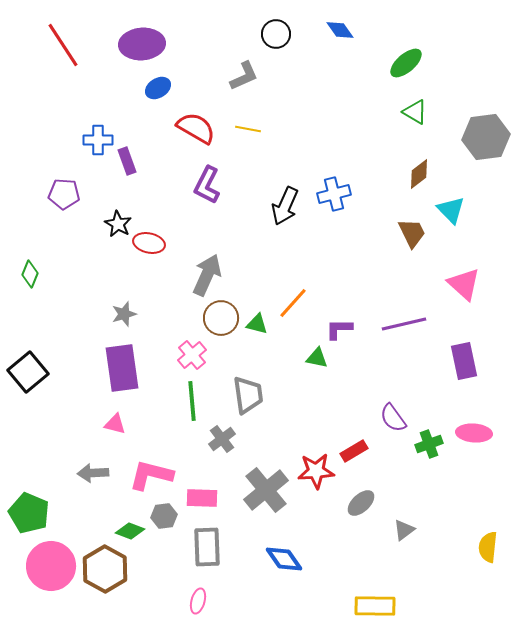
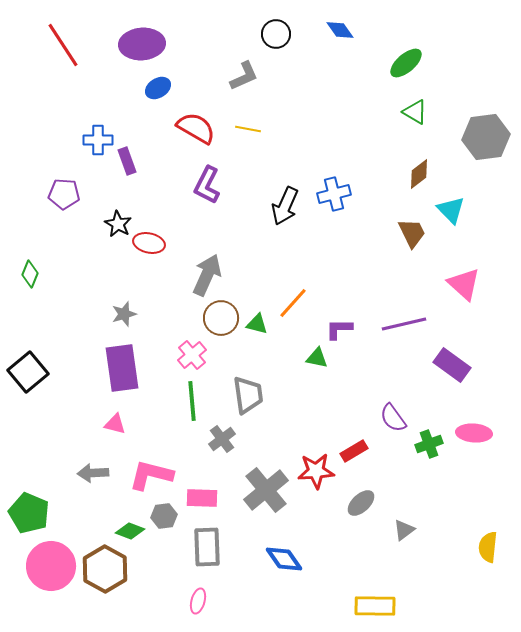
purple rectangle at (464, 361): moved 12 px left, 4 px down; rotated 42 degrees counterclockwise
